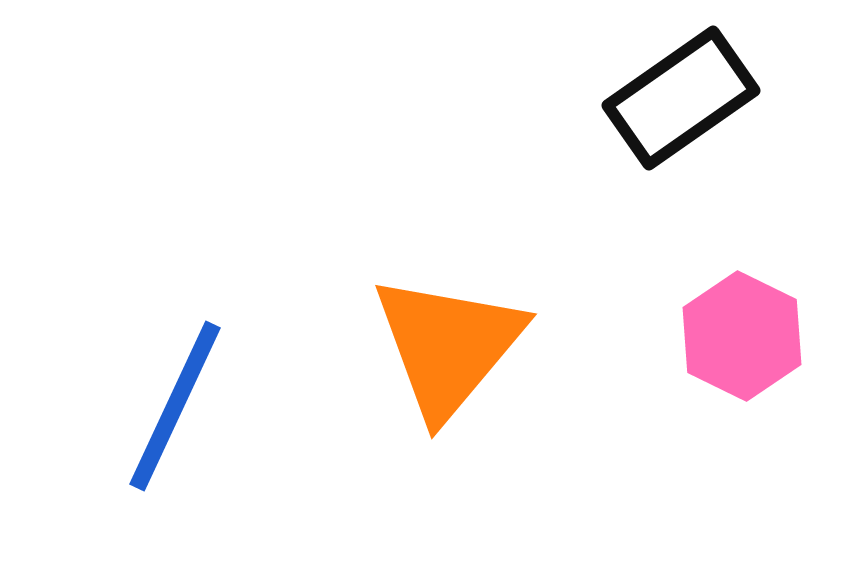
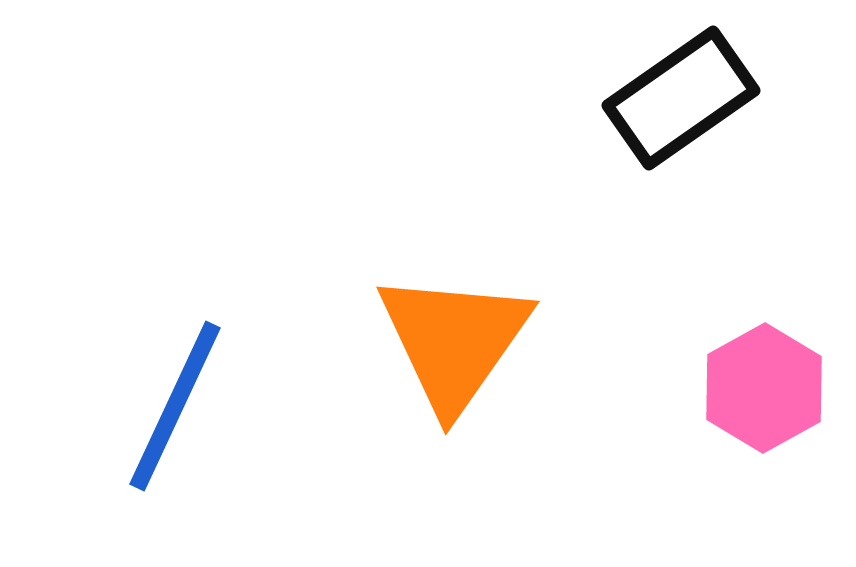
pink hexagon: moved 22 px right, 52 px down; rotated 5 degrees clockwise
orange triangle: moved 6 px right, 5 px up; rotated 5 degrees counterclockwise
